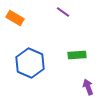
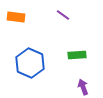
purple line: moved 3 px down
orange rectangle: moved 1 px right, 1 px up; rotated 24 degrees counterclockwise
purple arrow: moved 5 px left
